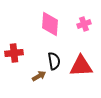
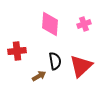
red cross: moved 3 px right, 2 px up
black semicircle: moved 1 px right
red triangle: rotated 40 degrees counterclockwise
